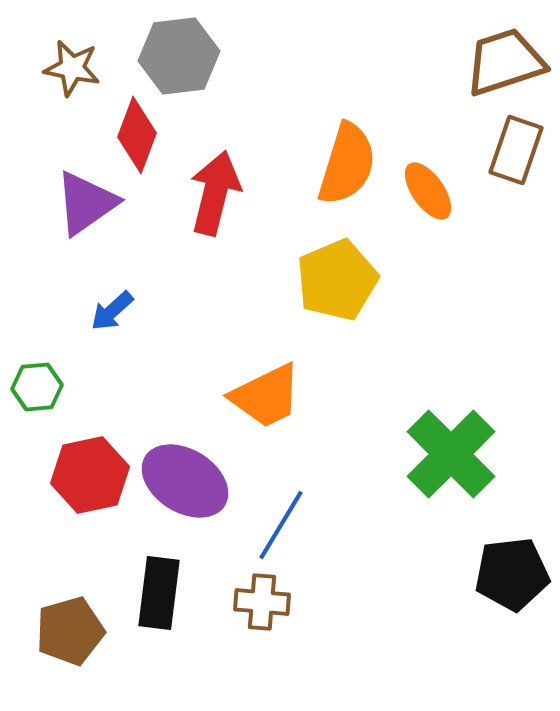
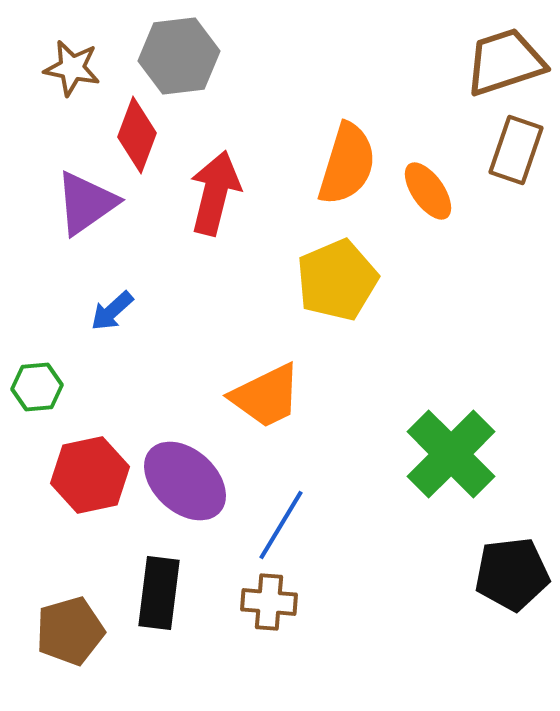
purple ellipse: rotated 10 degrees clockwise
brown cross: moved 7 px right
